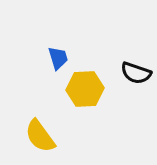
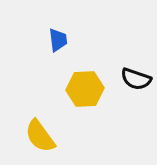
blue trapezoid: moved 18 px up; rotated 10 degrees clockwise
black semicircle: moved 6 px down
